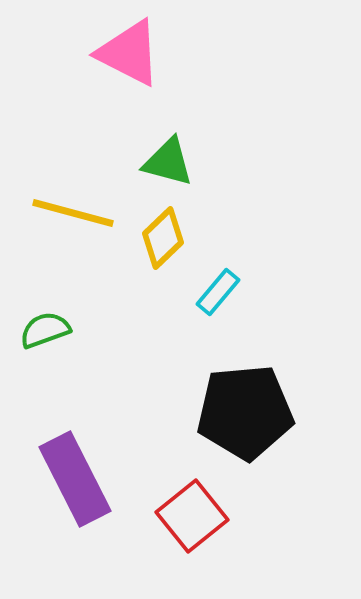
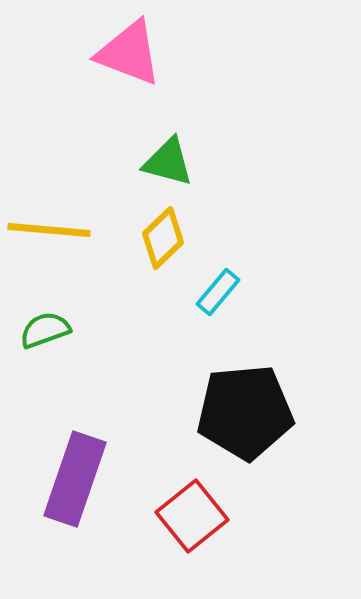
pink triangle: rotated 6 degrees counterclockwise
yellow line: moved 24 px left, 17 px down; rotated 10 degrees counterclockwise
purple rectangle: rotated 46 degrees clockwise
